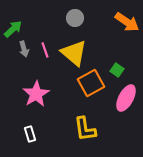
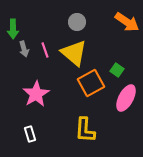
gray circle: moved 2 px right, 4 px down
green arrow: rotated 132 degrees clockwise
yellow L-shape: moved 1 px down; rotated 12 degrees clockwise
